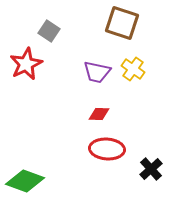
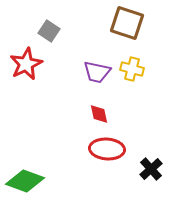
brown square: moved 5 px right
yellow cross: moved 1 px left; rotated 20 degrees counterclockwise
red diamond: rotated 75 degrees clockwise
